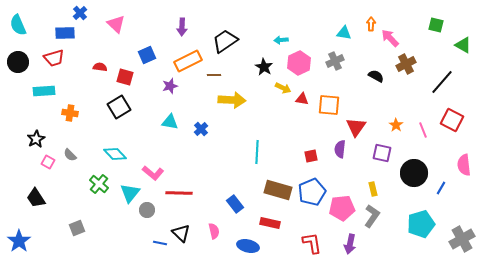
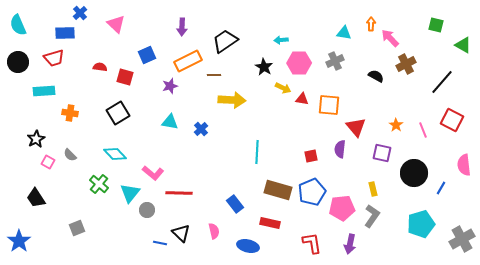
pink hexagon at (299, 63): rotated 25 degrees clockwise
black square at (119, 107): moved 1 px left, 6 px down
red triangle at (356, 127): rotated 15 degrees counterclockwise
